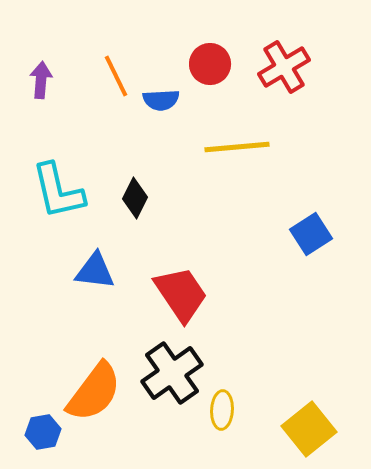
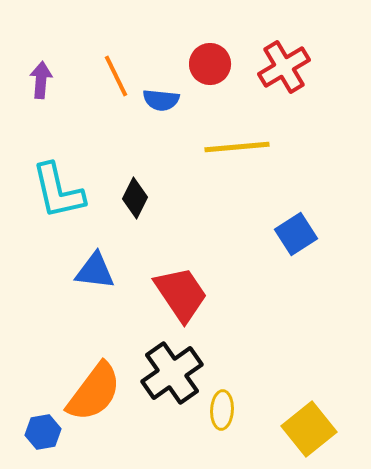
blue semicircle: rotated 9 degrees clockwise
blue square: moved 15 px left
